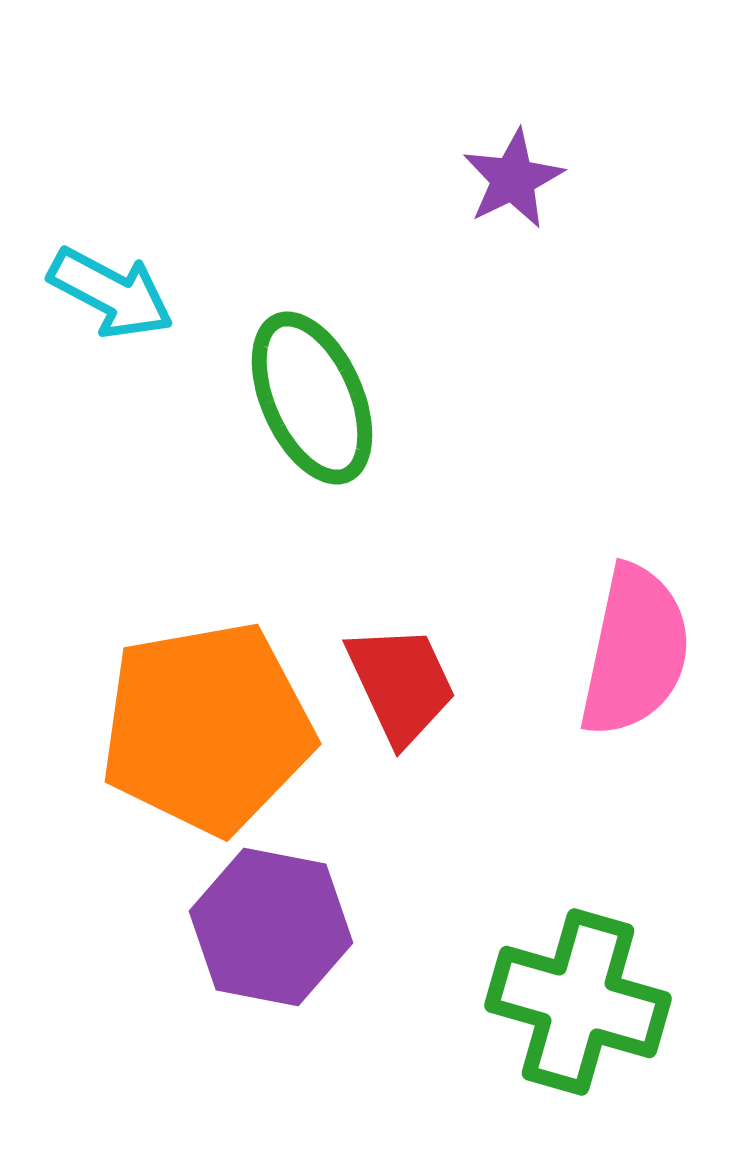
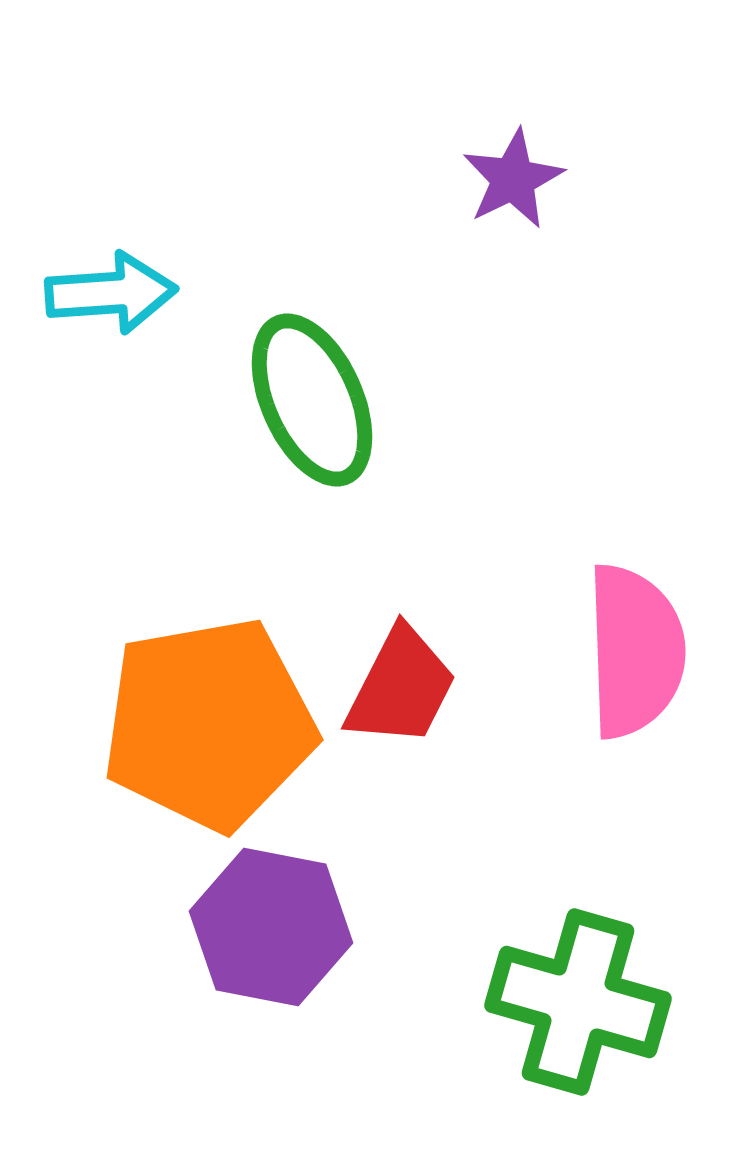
cyan arrow: rotated 32 degrees counterclockwise
green ellipse: moved 2 px down
pink semicircle: rotated 14 degrees counterclockwise
red trapezoid: moved 3 px down; rotated 52 degrees clockwise
orange pentagon: moved 2 px right, 4 px up
